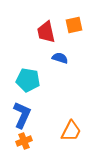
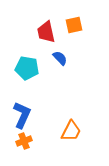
blue semicircle: rotated 28 degrees clockwise
cyan pentagon: moved 1 px left, 12 px up
